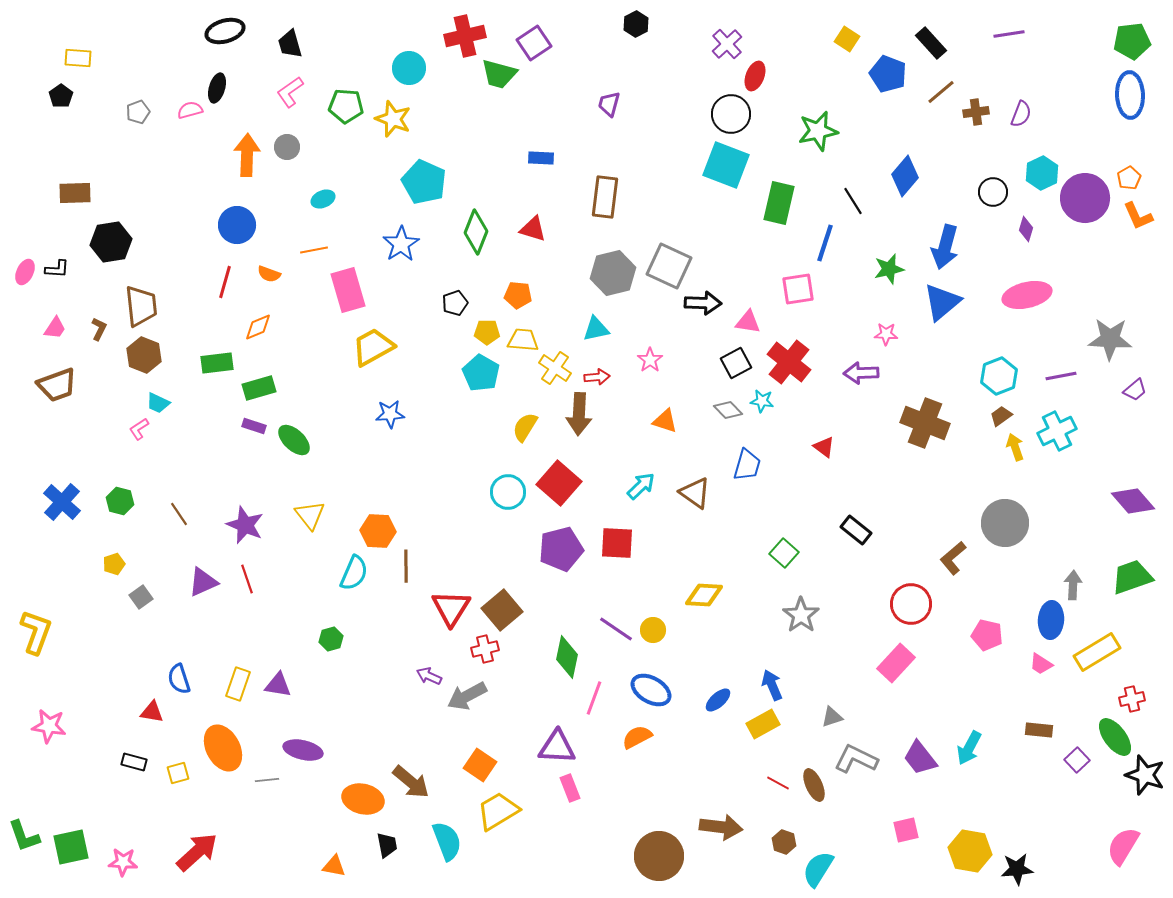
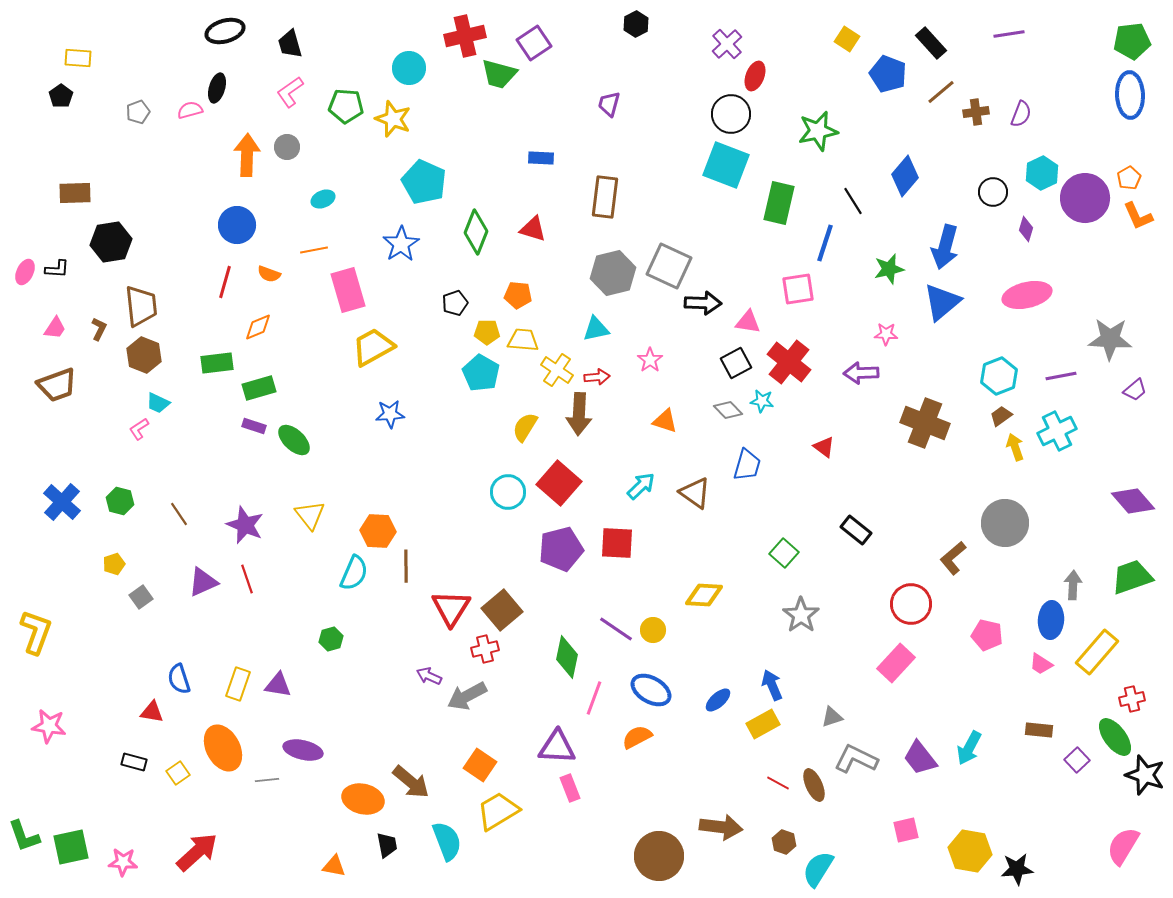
yellow cross at (555, 368): moved 2 px right, 2 px down
yellow rectangle at (1097, 652): rotated 18 degrees counterclockwise
yellow square at (178, 773): rotated 20 degrees counterclockwise
